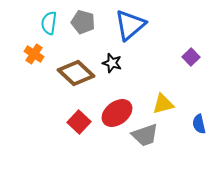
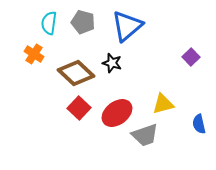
blue triangle: moved 3 px left, 1 px down
red square: moved 14 px up
